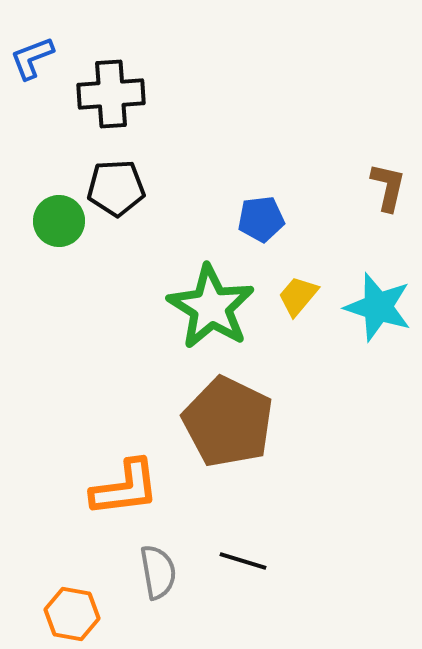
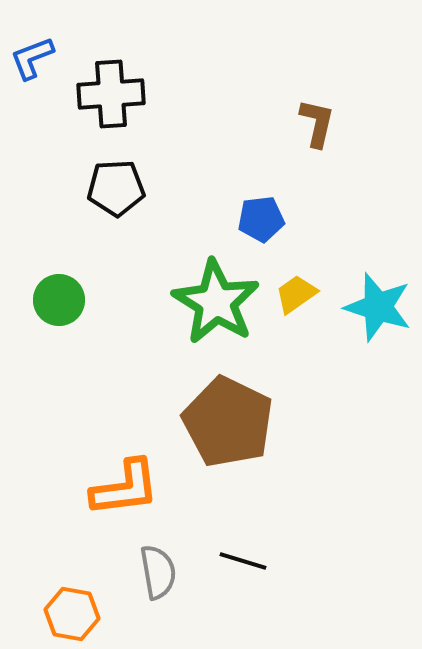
brown L-shape: moved 71 px left, 64 px up
green circle: moved 79 px down
yellow trapezoid: moved 2 px left, 2 px up; rotated 15 degrees clockwise
green star: moved 5 px right, 5 px up
